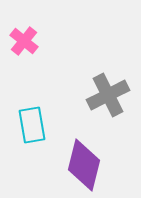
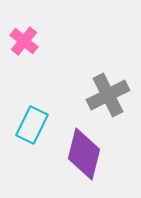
cyan rectangle: rotated 36 degrees clockwise
purple diamond: moved 11 px up
